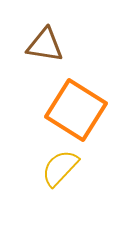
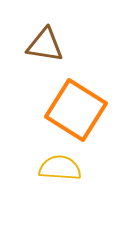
yellow semicircle: rotated 51 degrees clockwise
